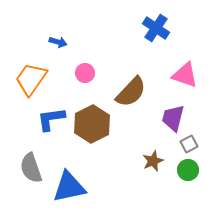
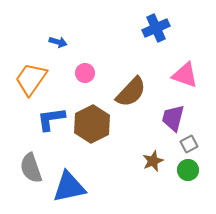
blue cross: rotated 32 degrees clockwise
